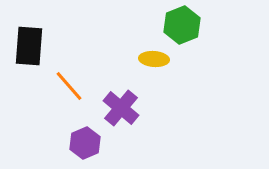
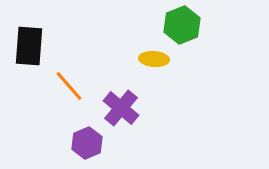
purple hexagon: moved 2 px right
